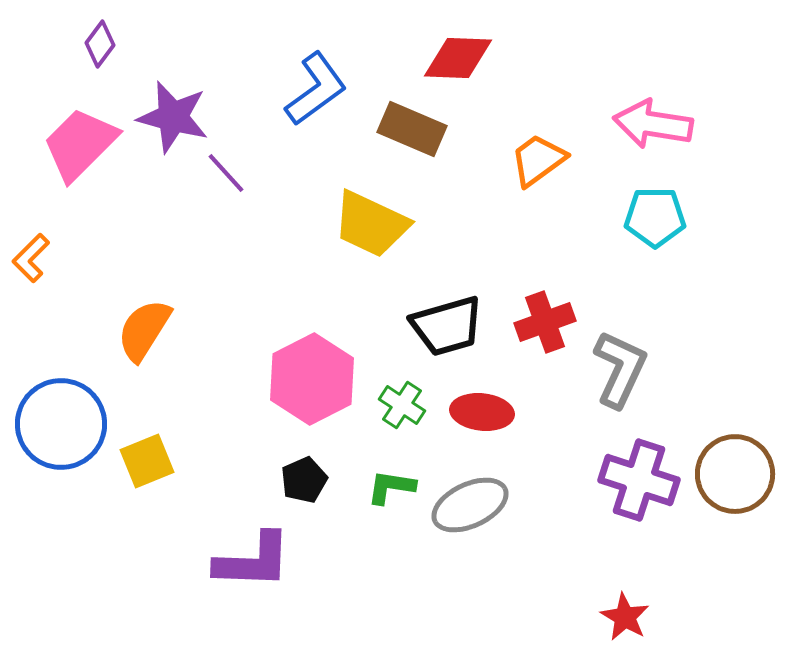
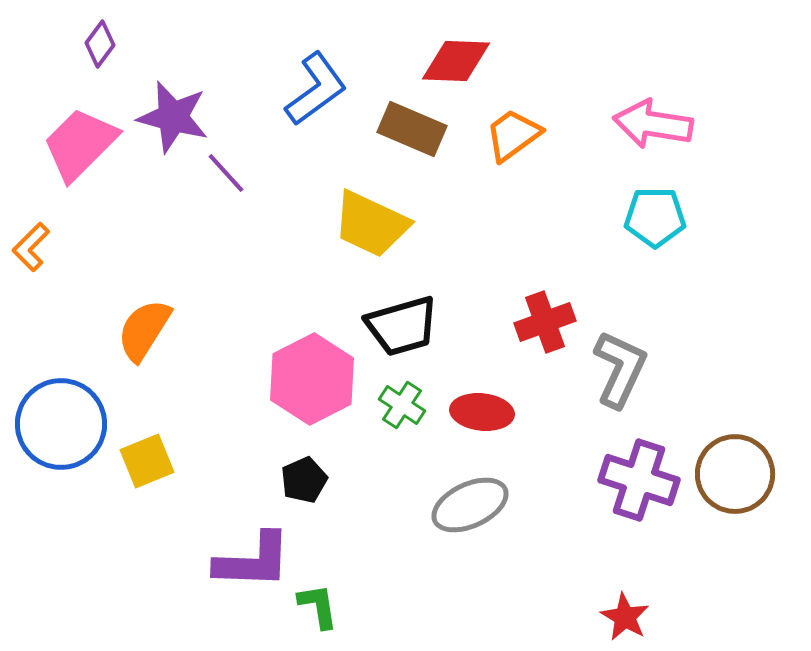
red diamond: moved 2 px left, 3 px down
orange trapezoid: moved 25 px left, 25 px up
orange L-shape: moved 11 px up
black trapezoid: moved 45 px left
green L-shape: moved 73 px left, 119 px down; rotated 72 degrees clockwise
